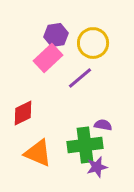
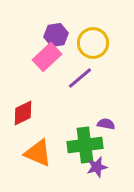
pink rectangle: moved 1 px left, 1 px up
purple semicircle: moved 3 px right, 1 px up
